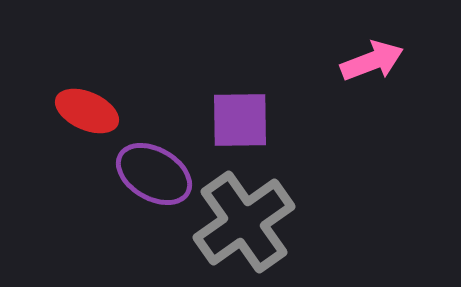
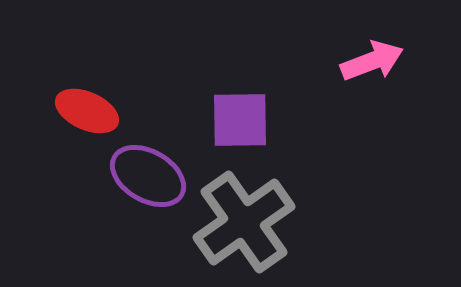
purple ellipse: moved 6 px left, 2 px down
